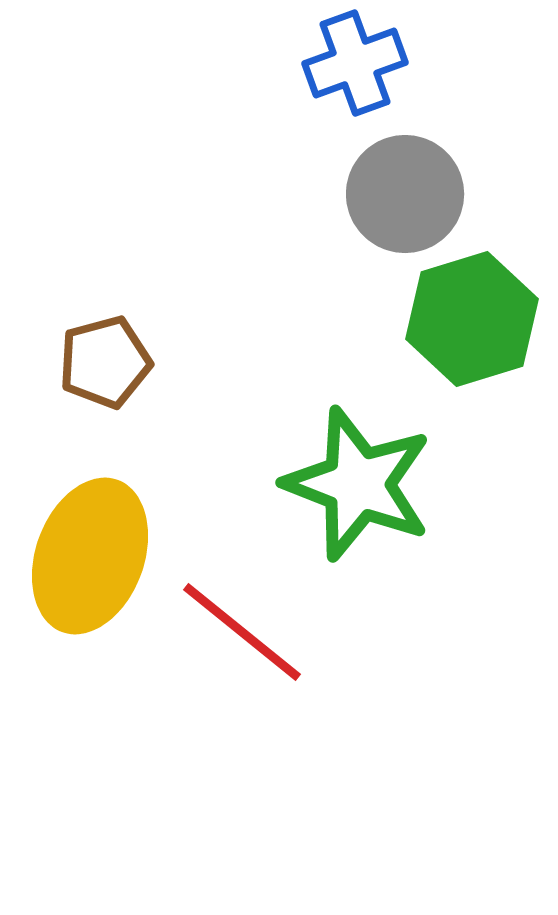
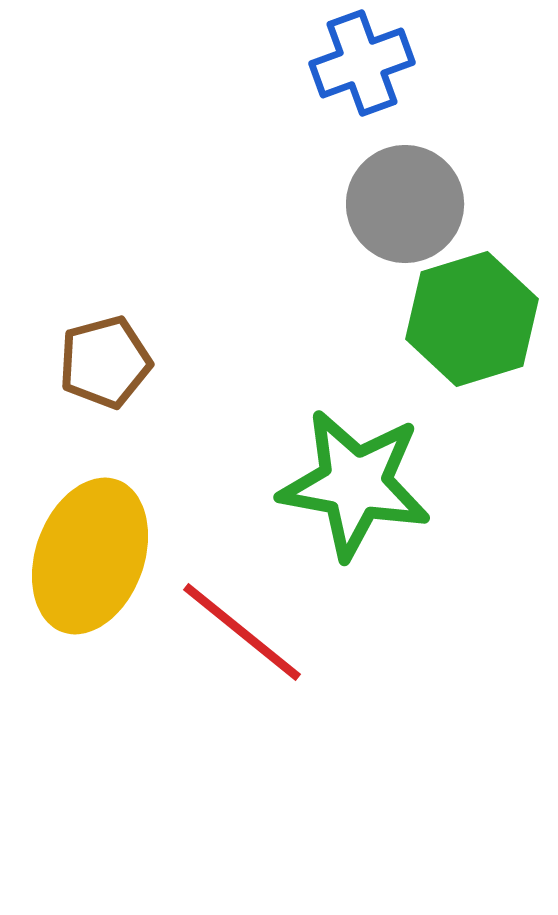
blue cross: moved 7 px right
gray circle: moved 10 px down
green star: moved 3 px left; rotated 11 degrees counterclockwise
